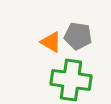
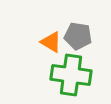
green cross: moved 5 px up
